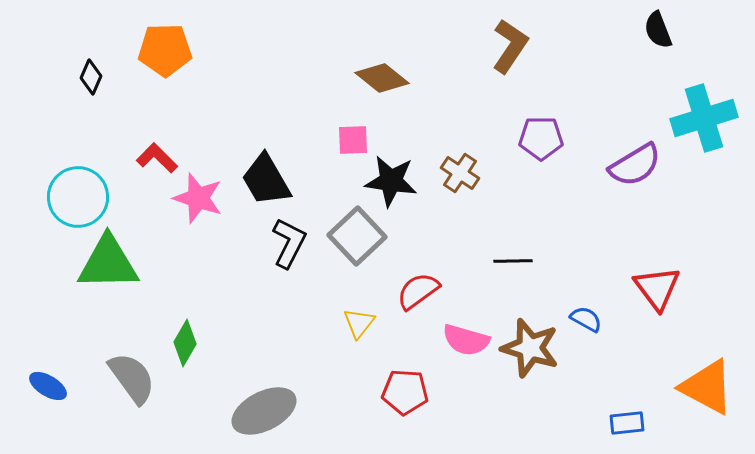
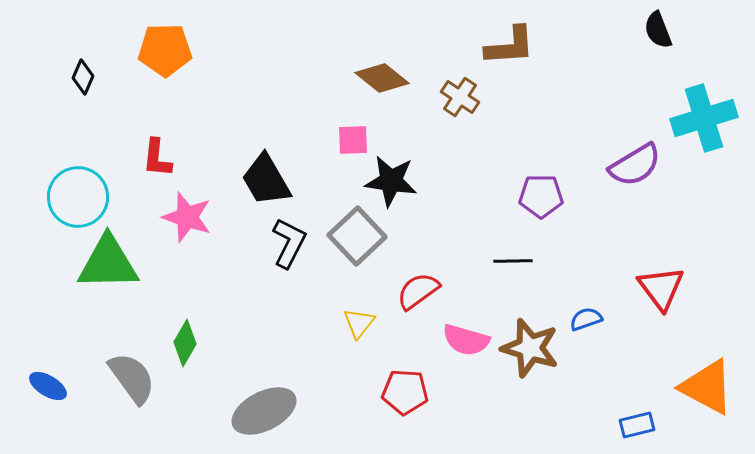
brown L-shape: rotated 52 degrees clockwise
black diamond: moved 8 px left
purple pentagon: moved 58 px down
red L-shape: rotated 129 degrees counterclockwise
brown cross: moved 76 px up
pink star: moved 11 px left, 19 px down
red triangle: moved 4 px right
blue semicircle: rotated 48 degrees counterclockwise
blue rectangle: moved 10 px right, 2 px down; rotated 8 degrees counterclockwise
